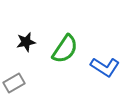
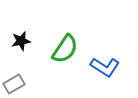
black star: moved 5 px left, 1 px up
gray rectangle: moved 1 px down
